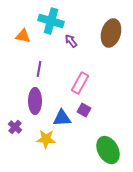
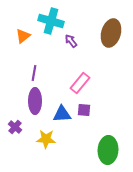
orange triangle: rotated 49 degrees counterclockwise
purple line: moved 5 px left, 4 px down
pink rectangle: rotated 10 degrees clockwise
purple square: rotated 24 degrees counterclockwise
blue triangle: moved 4 px up
green ellipse: rotated 32 degrees clockwise
